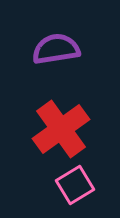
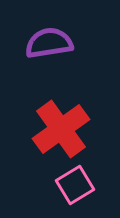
purple semicircle: moved 7 px left, 6 px up
